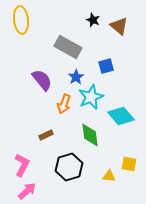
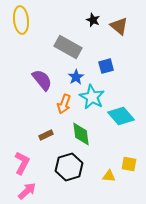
cyan star: moved 1 px right; rotated 20 degrees counterclockwise
green diamond: moved 9 px left, 1 px up
pink L-shape: moved 2 px up
